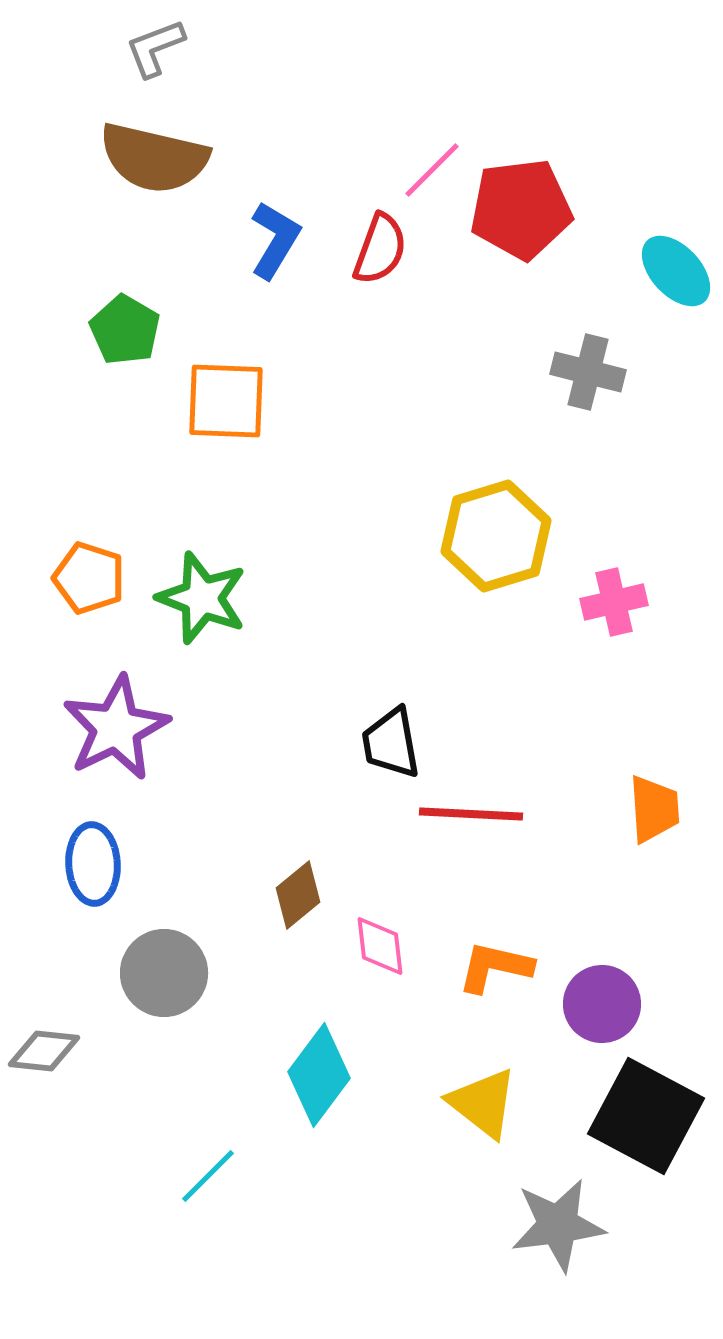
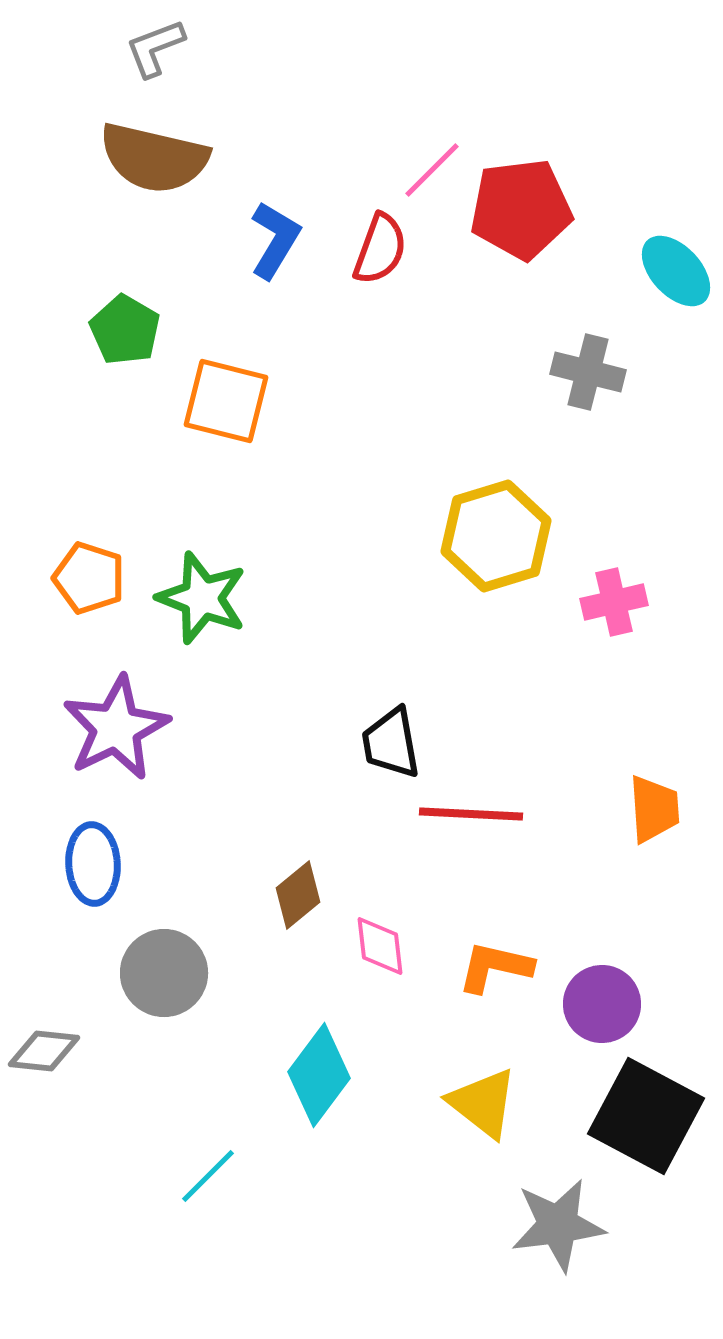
orange square: rotated 12 degrees clockwise
